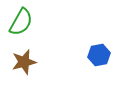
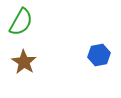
brown star: rotated 25 degrees counterclockwise
